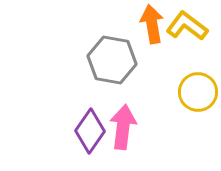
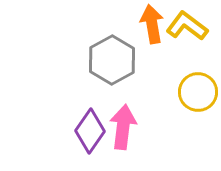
gray hexagon: rotated 21 degrees clockwise
